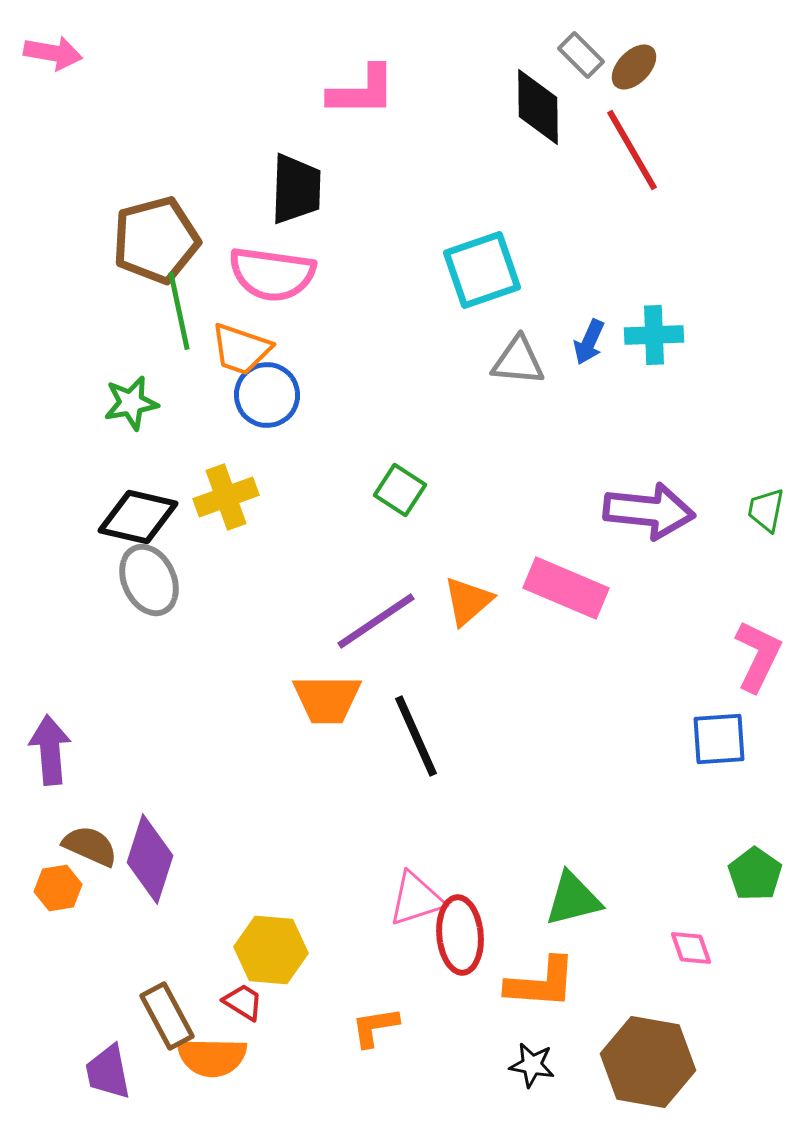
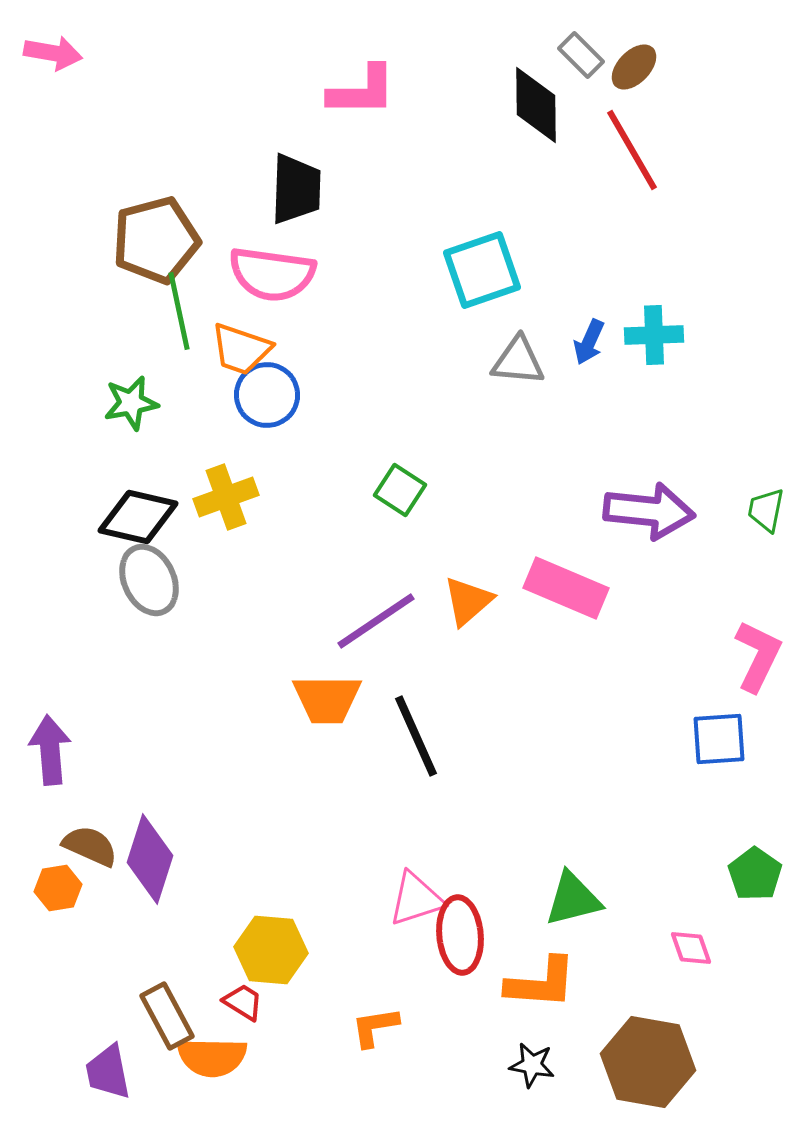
black diamond at (538, 107): moved 2 px left, 2 px up
